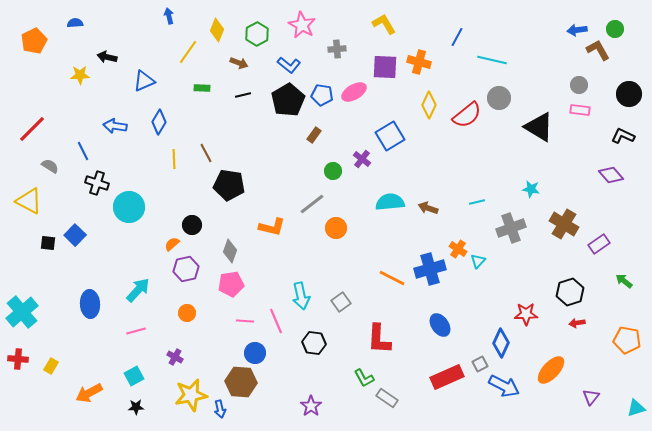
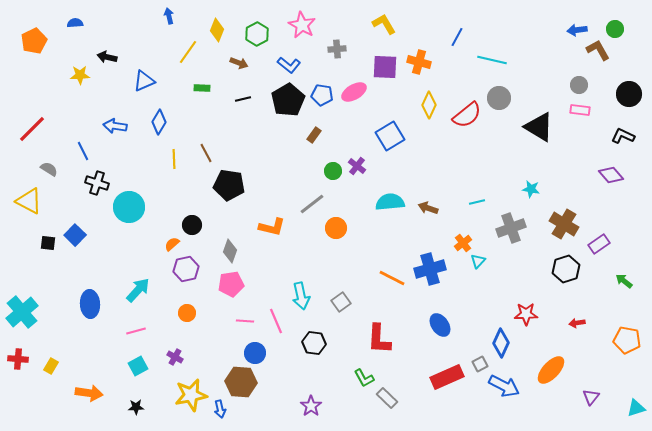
black line at (243, 95): moved 4 px down
purple cross at (362, 159): moved 5 px left, 7 px down
gray semicircle at (50, 166): moved 1 px left, 3 px down
orange cross at (458, 249): moved 5 px right, 6 px up; rotated 18 degrees clockwise
black hexagon at (570, 292): moved 4 px left, 23 px up
cyan square at (134, 376): moved 4 px right, 10 px up
orange arrow at (89, 393): rotated 144 degrees counterclockwise
gray rectangle at (387, 398): rotated 10 degrees clockwise
